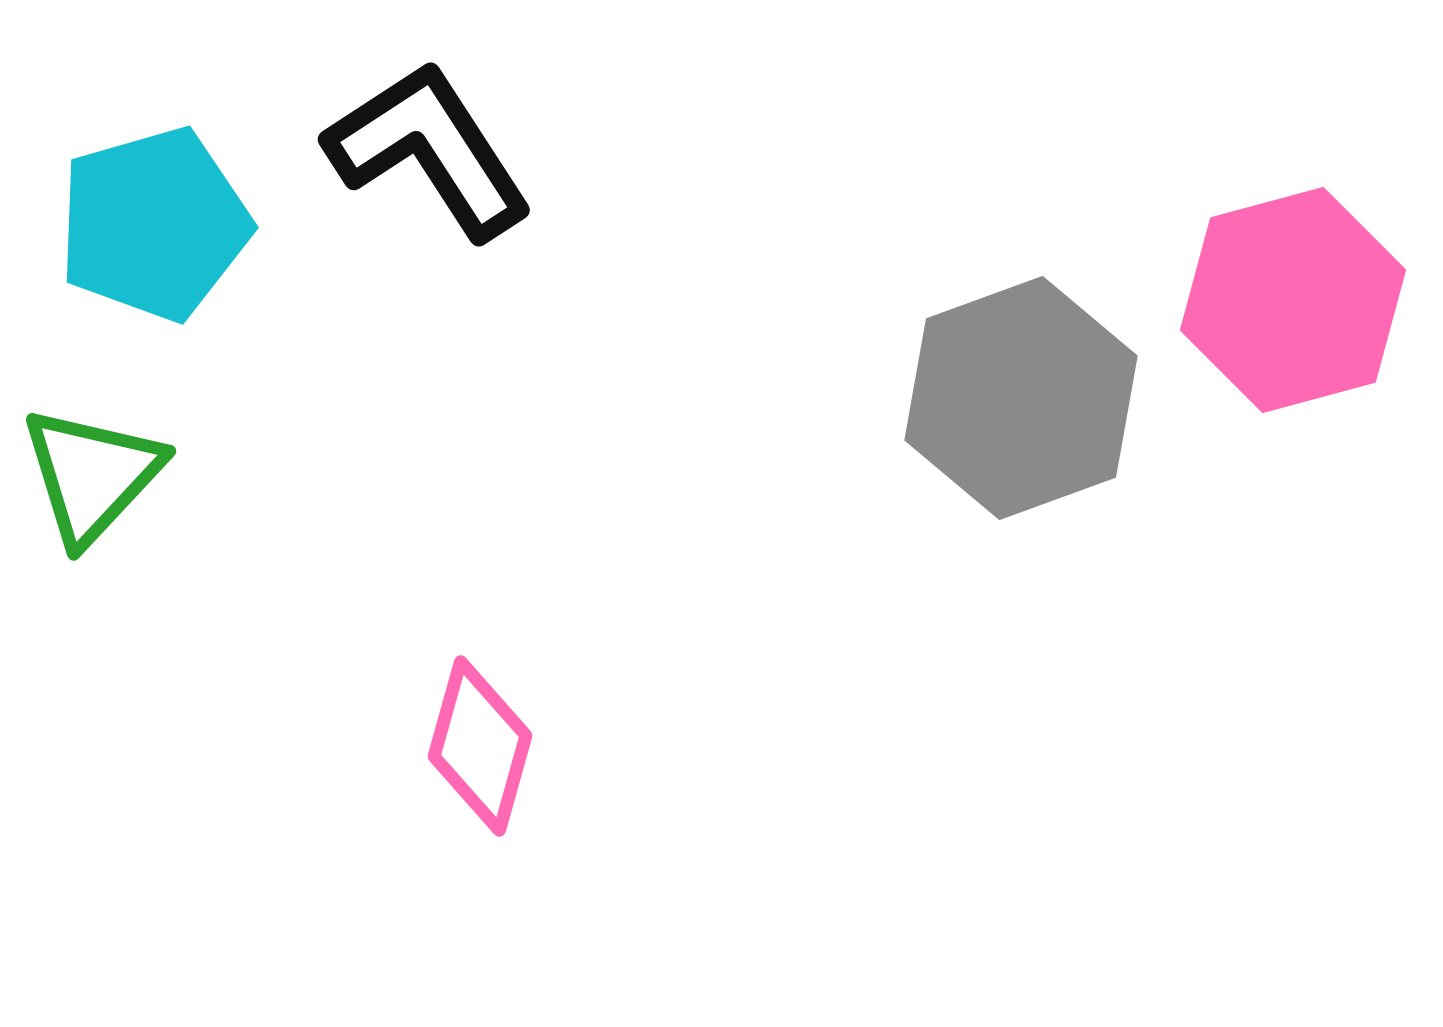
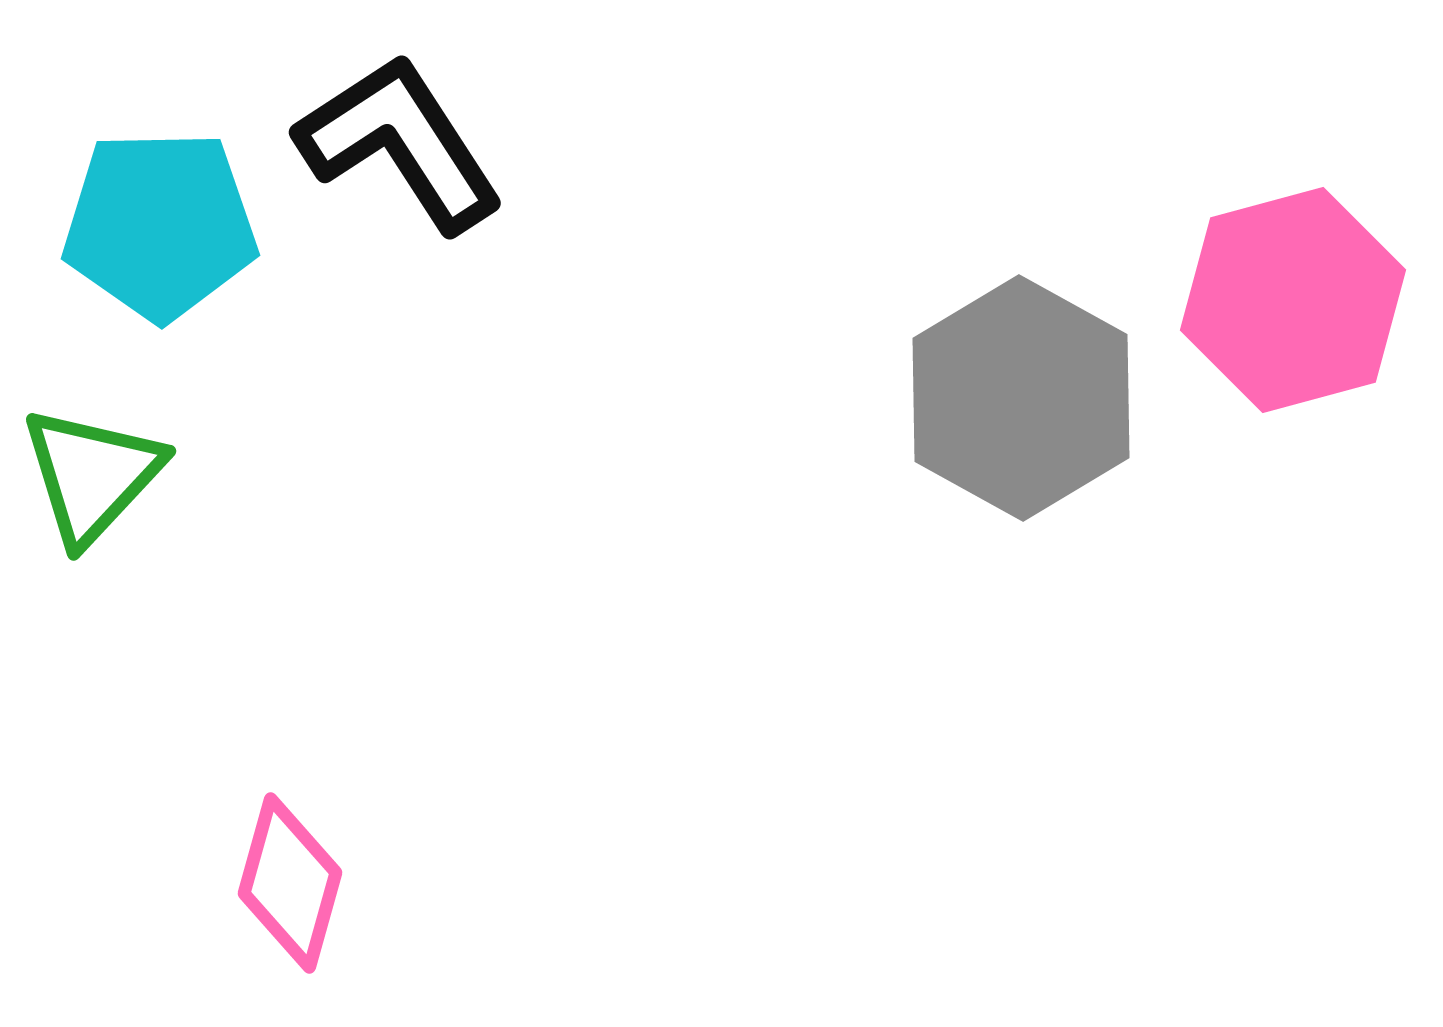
black L-shape: moved 29 px left, 7 px up
cyan pentagon: moved 6 px right, 1 px down; rotated 15 degrees clockwise
gray hexagon: rotated 11 degrees counterclockwise
pink diamond: moved 190 px left, 137 px down
